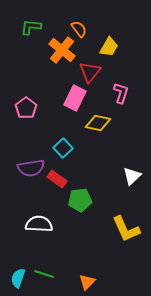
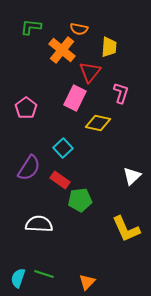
orange semicircle: rotated 138 degrees clockwise
yellow trapezoid: rotated 25 degrees counterclockwise
purple semicircle: moved 2 px left; rotated 48 degrees counterclockwise
red rectangle: moved 3 px right, 1 px down
